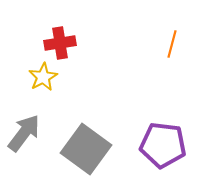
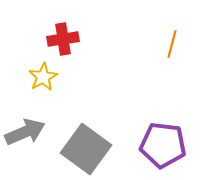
red cross: moved 3 px right, 4 px up
gray arrow: moved 1 px right, 1 px up; rotated 30 degrees clockwise
